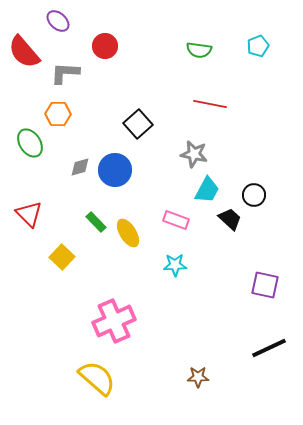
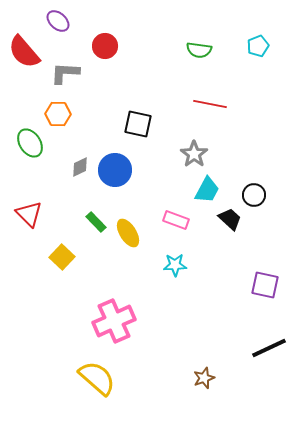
black square: rotated 36 degrees counterclockwise
gray star: rotated 24 degrees clockwise
gray diamond: rotated 10 degrees counterclockwise
brown star: moved 6 px right, 1 px down; rotated 20 degrees counterclockwise
